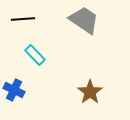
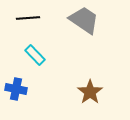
black line: moved 5 px right, 1 px up
blue cross: moved 2 px right, 1 px up; rotated 15 degrees counterclockwise
